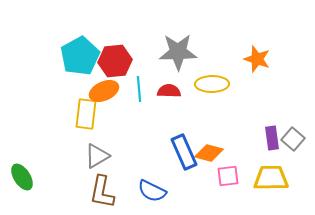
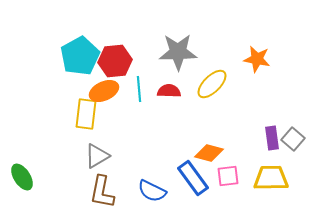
orange star: rotated 8 degrees counterclockwise
yellow ellipse: rotated 44 degrees counterclockwise
blue rectangle: moved 9 px right, 26 px down; rotated 12 degrees counterclockwise
